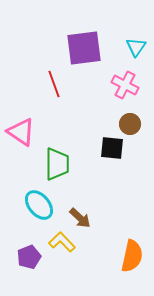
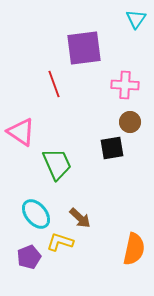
cyan triangle: moved 28 px up
pink cross: rotated 24 degrees counterclockwise
brown circle: moved 2 px up
black square: rotated 15 degrees counterclockwise
green trapezoid: rotated 24 degrees counterclockwise
cyan ellipse: moved 3 px left, 9 px down
yellow L-shape: moved 2 px left; rotated 28 degrees counterclockwise
orange semicircle: moved 2 px right, 7 px up
